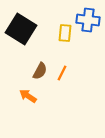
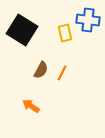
black square: moved 1 px right, 1 px down
yellow rectangle: rotated 18 degrees counterclockwise
brown semicircle: moved 1 px right, 1 px up
orange arrow: moved 3 px right, 10 px down
